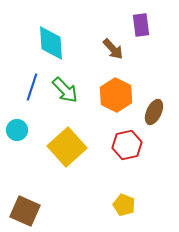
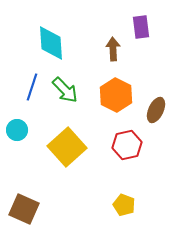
purple rectangle: moved 2 px down
brown arrow: rotated 140 degrees counterclockwise
brown ellipse: moved 2 px right, 2 px up
brown square: moved 1 px left, 2 px up
